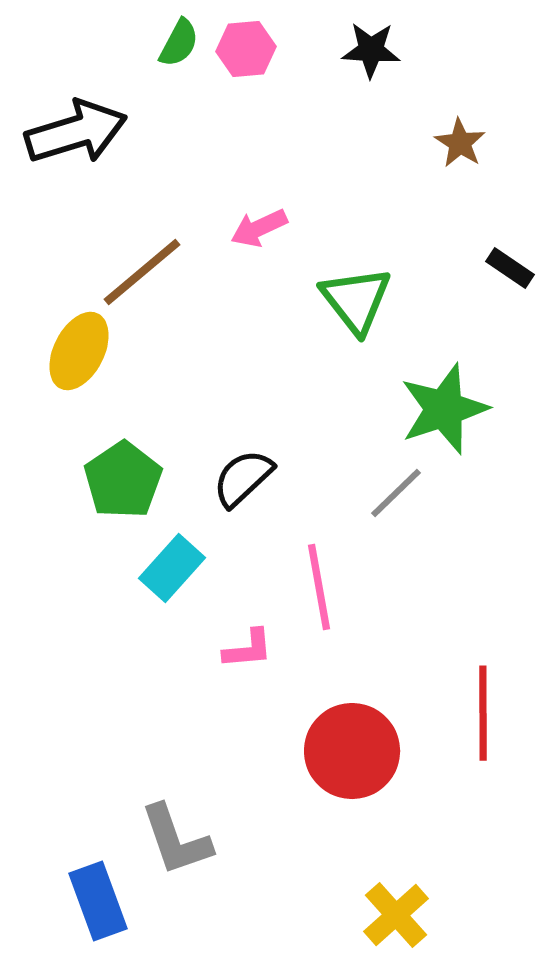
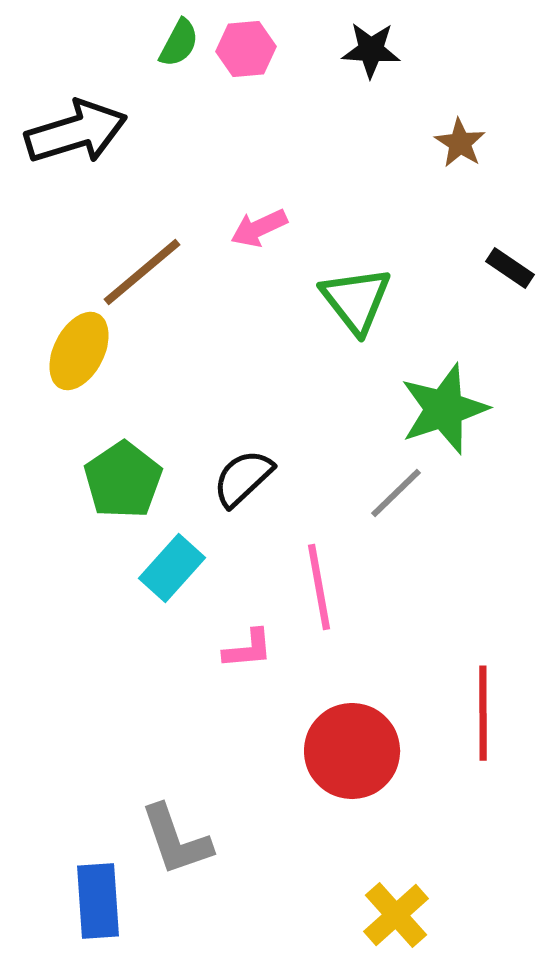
blue rectangle: rotated 16 degrees clockwise
